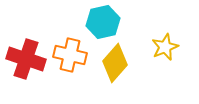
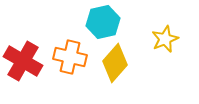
yellow star: moved 8 px up
orange cross: moved 2 px down
red cross: moved 3 px left, 2 px down; rotated 12 degrees clockwise
